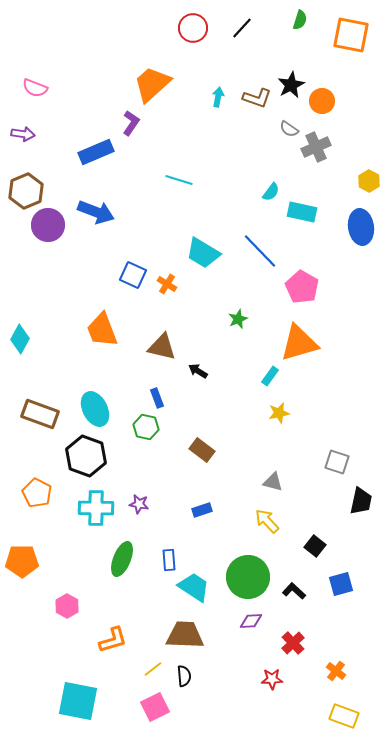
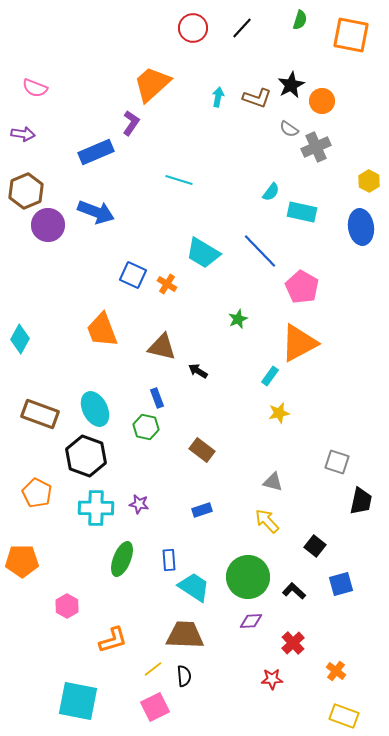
orange triangle at (299, 343): rotated 12 degrees counterclockwise
